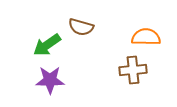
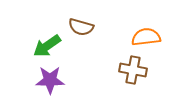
orange semicircle: rotated 8 degrees counterclockwise
green arrow: moved 1 px down
brown cross: rotated 16 degrees clockwise
